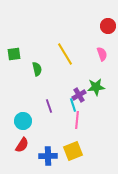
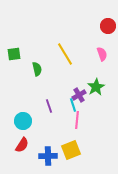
green star: rotated 24 degrees counterclockwise
yellow square: moved 2 px left, 1 px up
